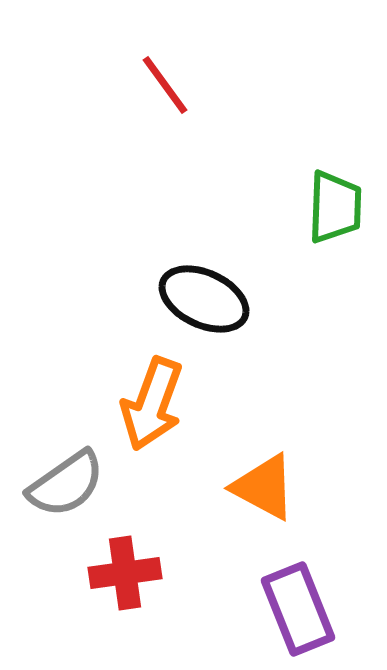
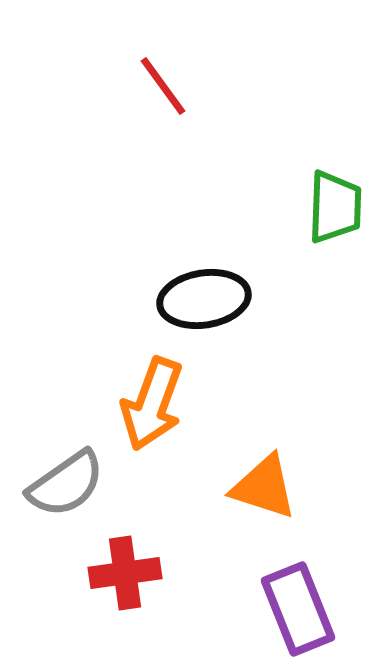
red line: moved 2 px left, 1 px down
black ellipse: rotated 34 degrees counterclockwise
orange triangle: rotated 10 degrees counterclockwise
